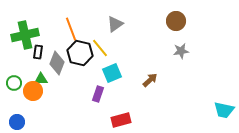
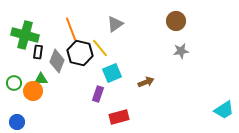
green cross: rotated 28 degrees clockwise
gray diamond: moved 2 px up
brown arrow: moved 4 px left, 2 px down; rotated 21 degrees clockwise
cyan trapezoid: rotated 45 degrees counterclockwise
red rectangle: moved 2 px left, 3 px up
